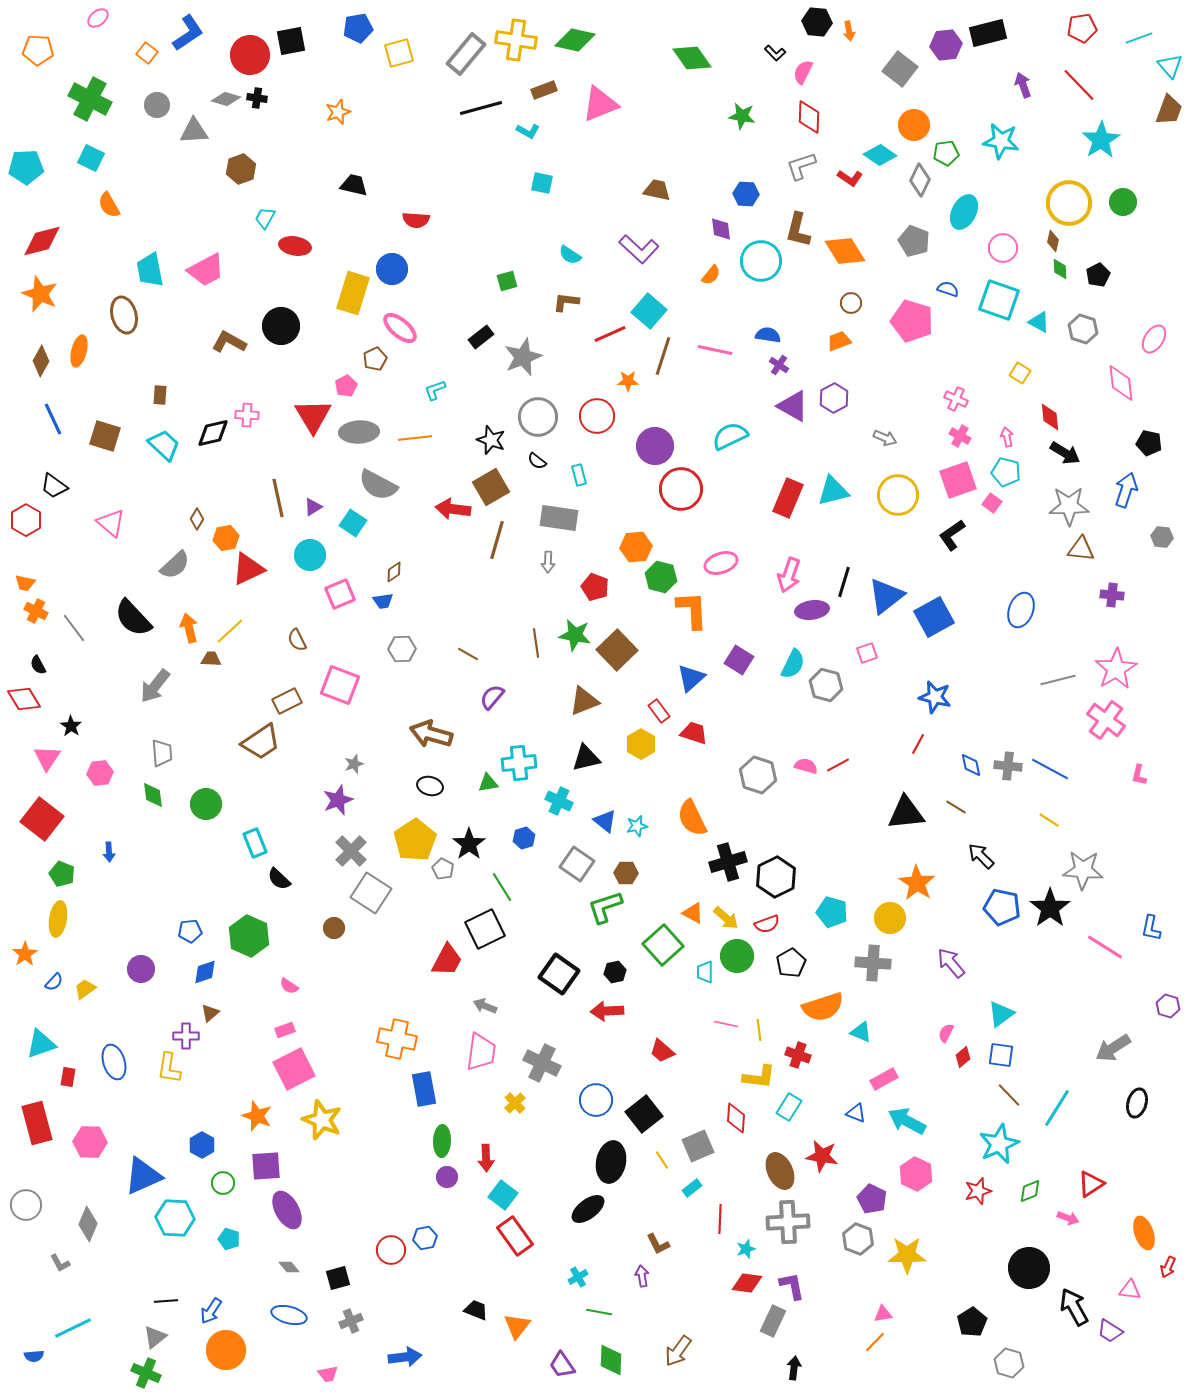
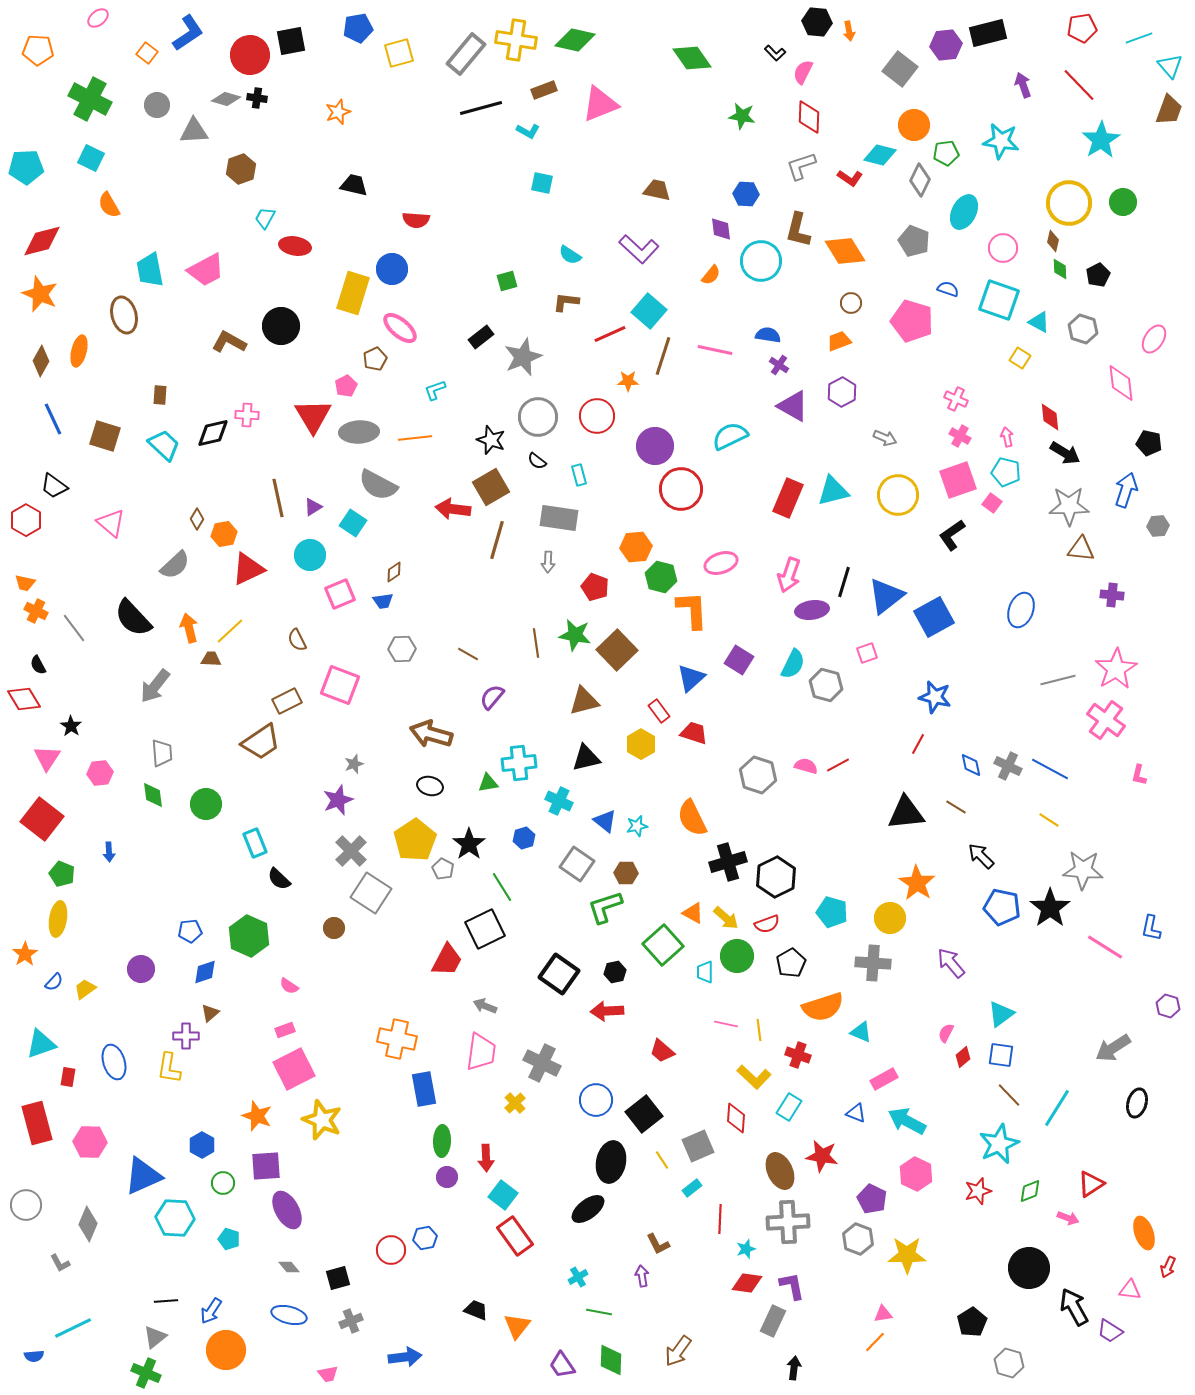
cyan diamond at (880, 155): rotated 20 degrees counterclockwise
yellow square at (1020, 373): moved 15 px up
purple hexagon at (834, 398): moved 8 px right, 6 px up
gray hexagon at (1162, 537): moved 4 px left, 11 px up; rotated 10 degrees counterclockwise
orange hexagon at (226, 538): moved 2 px left, 4 px up
brown triangle at (584, 701): rotated 8 degrees clockwise
gray cross at (1008, 766): rotated 20 degrees clockwise
yellow L-shape at (759, 1077): moved 5 px left; rotated 36 degrees clockwise
